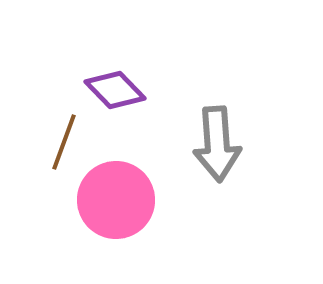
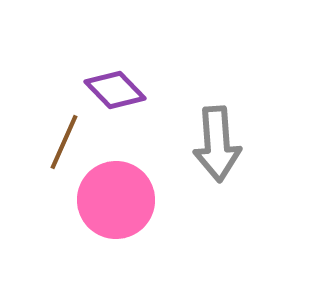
brown line: rotated 4 degrees clockwise
